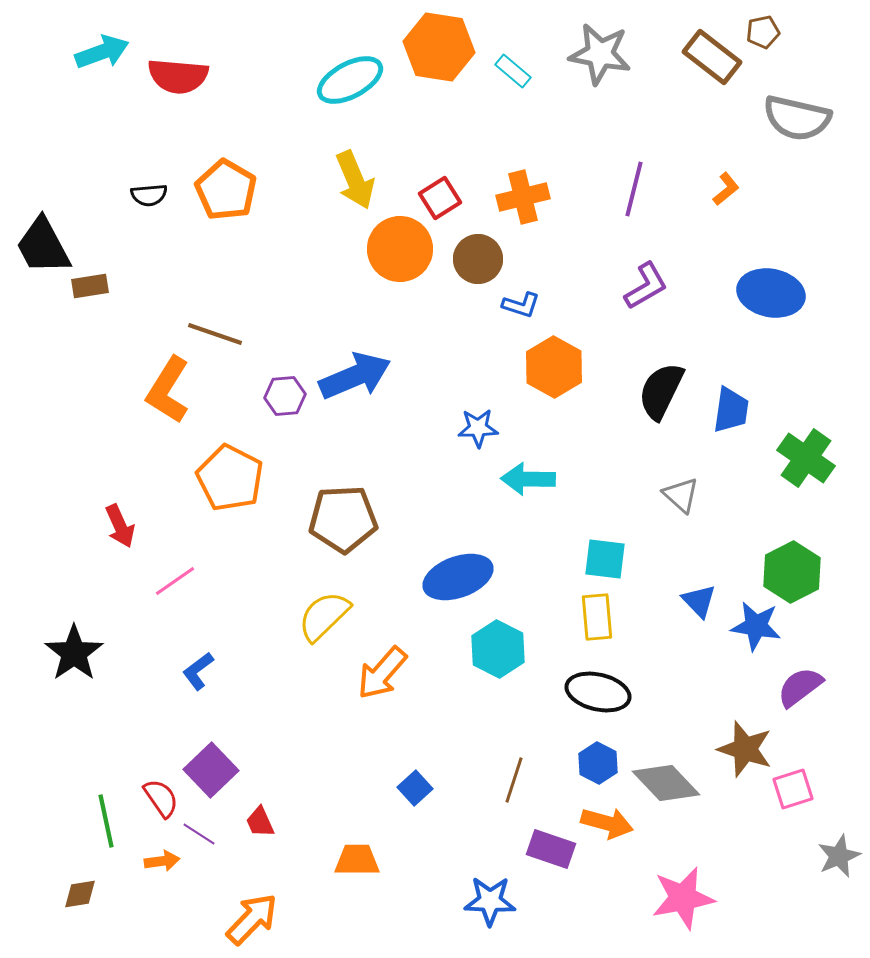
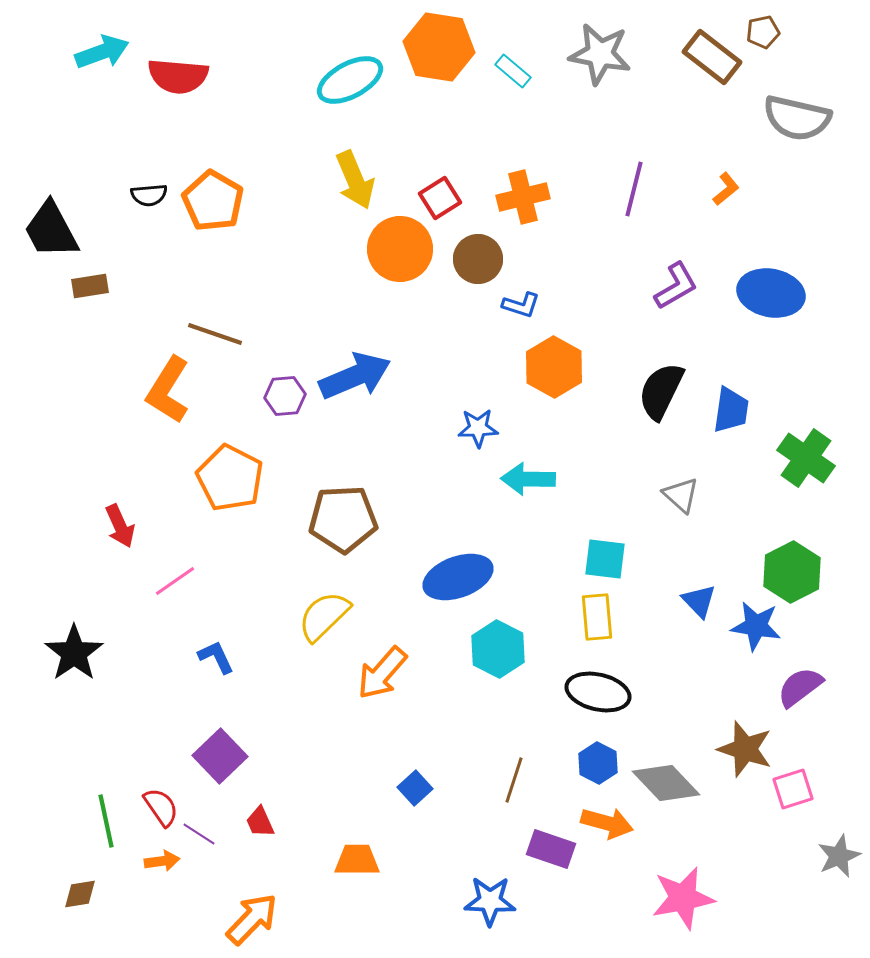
orange pentagon at (226, 190): moved 13 px left, 11 px down
black trapezoid at (43, 246): moved 8 px right, 16 px up
purple L-shape at (646, 286): moved 30 px right
blue L-shape at (198, 671): moved 18 px right, 14 px up; rotated 102 degrees clockwise
purple square at (211, 770): moved 9 px right, 14 px up
red semicircle at (161, 798): moved 9 px down
